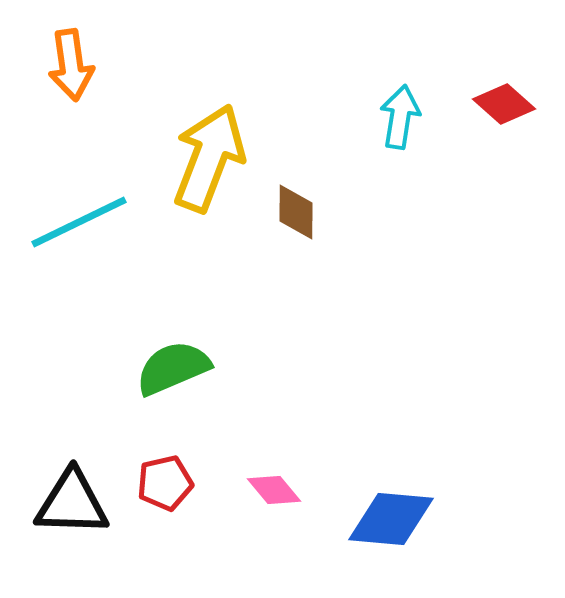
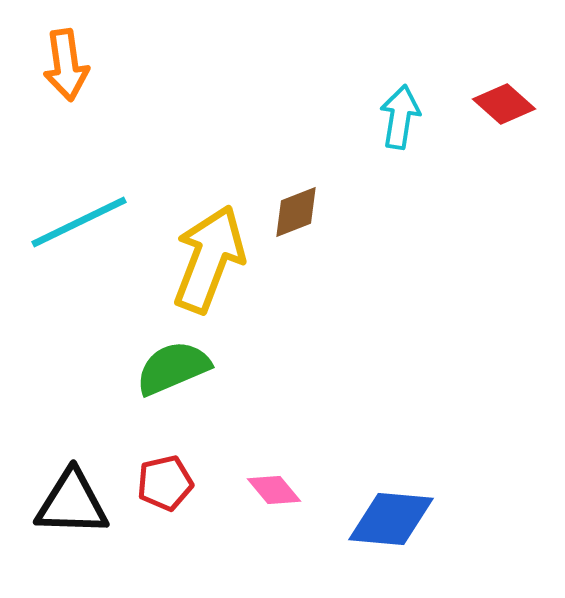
orange arrow: moved 5 px left
yellow arrow: moved 101 px down
brown diamond: rotated 68 degrees clockwise
